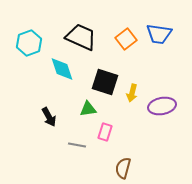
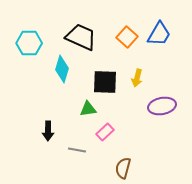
blue trapezoid: rotated 68 degrees counterclockwise
orange square: moved 1 px right, 2 px up; rotated 10 degrees counterclockwise
cyan hexagon: rotated 20 degrees clockwise
cyan diamond: rotated 36 degrees clockwise
black square: rotated 16 degrees counterclockwise
yellow arrow: moved 5 px right, 15 px up
black arrow: moved 1 px left, 14 px down; rotated 30 degrees clockwise
pink rectangle: rotated 30 degrees clockwise
gray line: moved 5 px down
